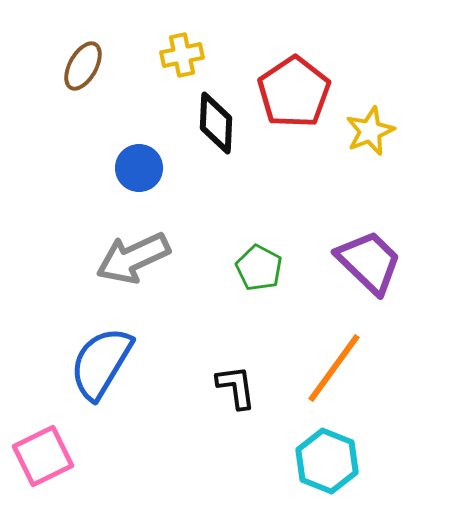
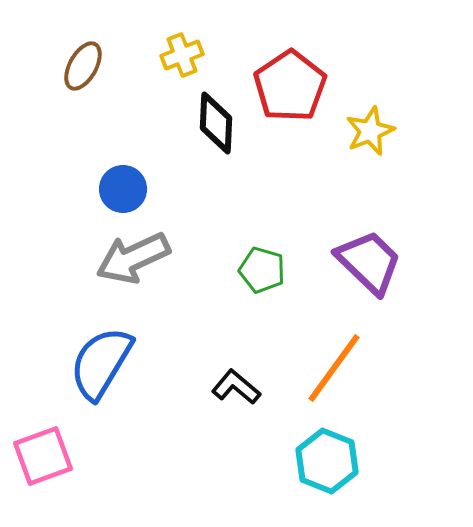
yellow cross: rotated 9 degrees counterclockwise
red pentagon: moved 4 px left, 6 px up
blue circle: moved 16 px left, 21 px down
green pentagon: moved 3 px right, 2 px down; rotated 12 degrees counterclockwise
black L-shape: rotated 42 degrees counterclockwise
pink square: rotated 6 degrees clockwise
